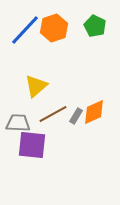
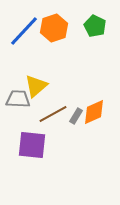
blue line: moved 1 px left, 1 px down
gray trapezoid: moved 24 px up
